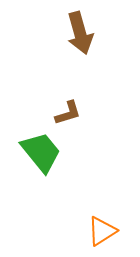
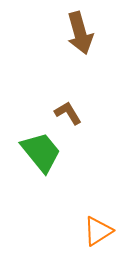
brown L-shape: rotated 104 degrees counterclockwise
orange triangle: moved 4 px left
